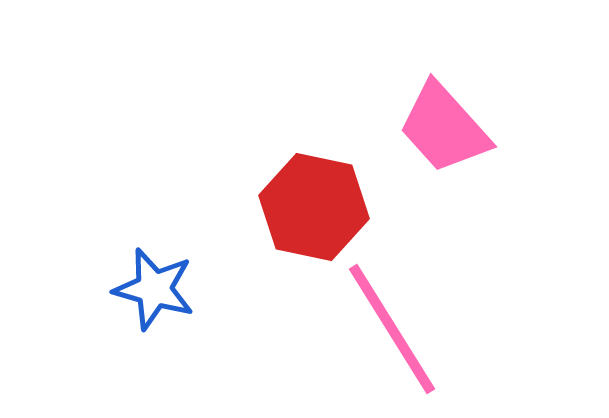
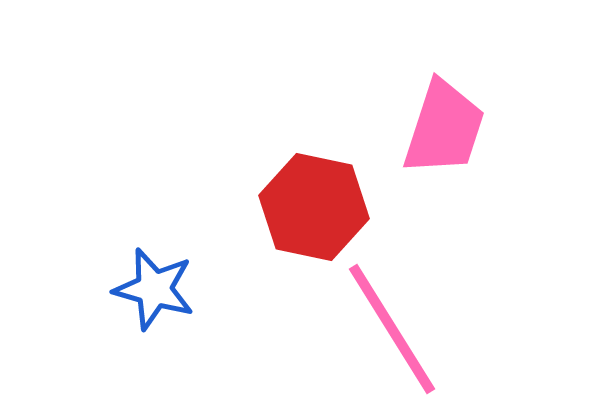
pink trapezoid: rotated 120 degrees counterclockwise
